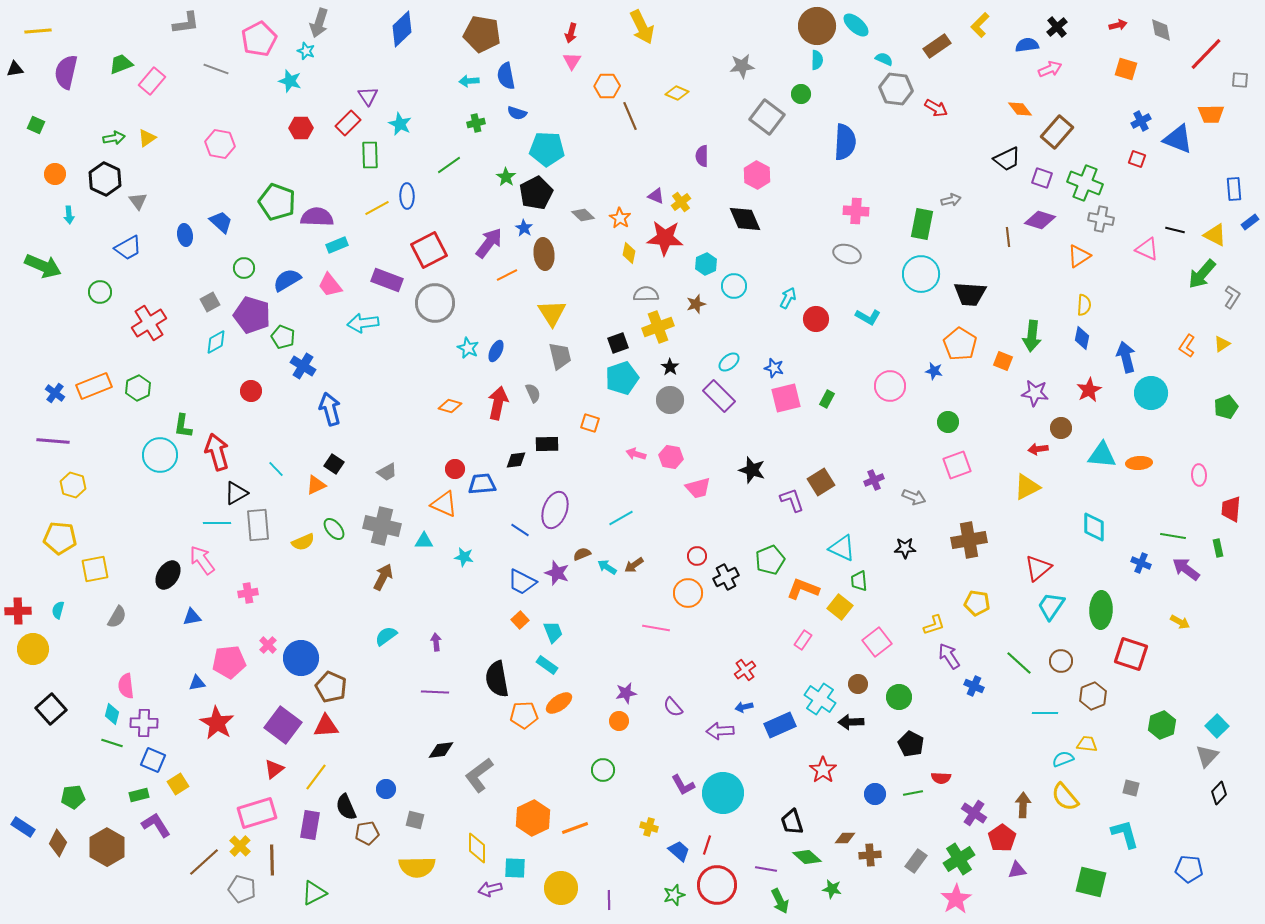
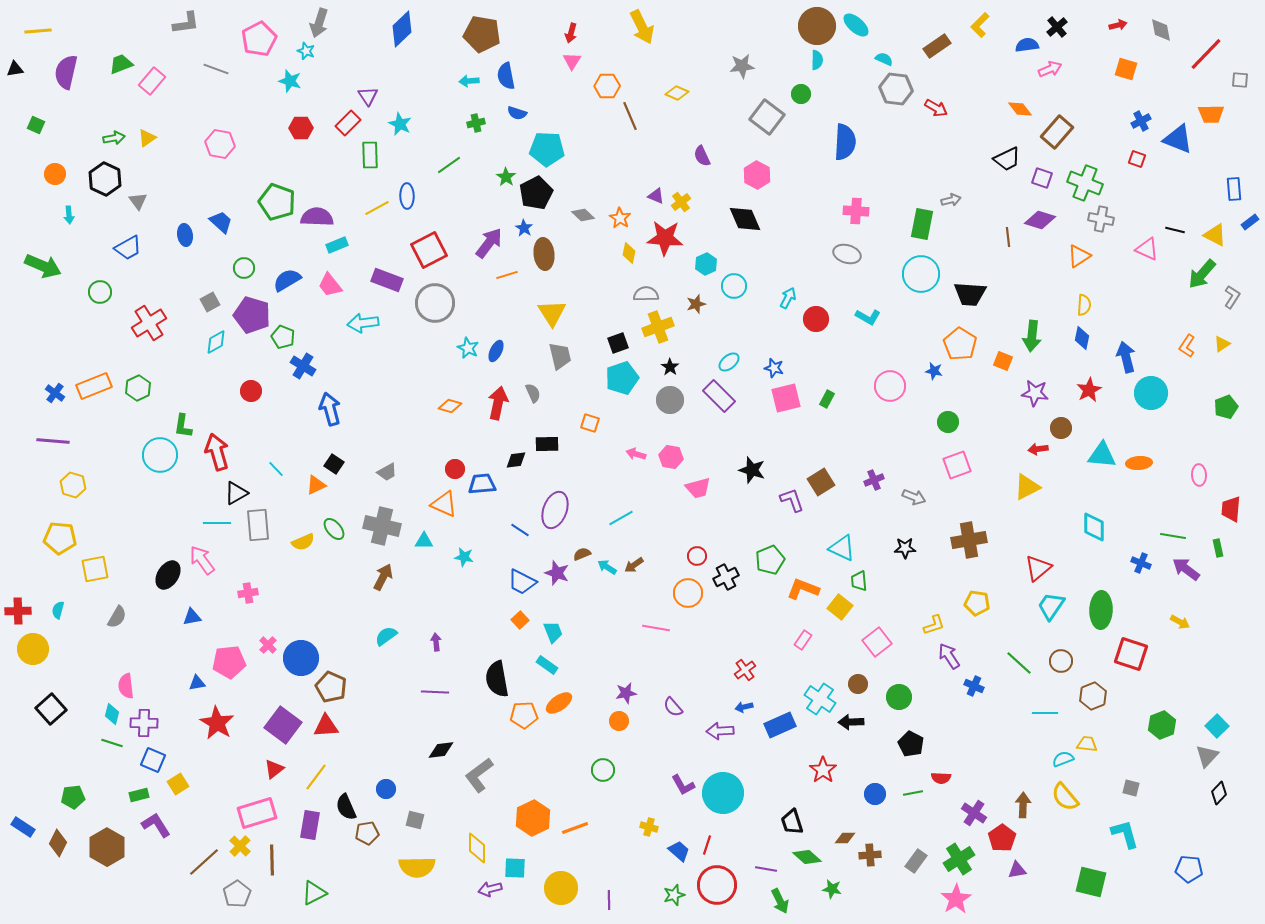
purple semicircle at (702, 156): rotated 25 degrees counterclockwise
orange line at (507, 275): rotated 10 degrees clockwise
gray pentagon at (242, 889): moved 5 px left, 5 px down; rotated 24 degrees clockwise
